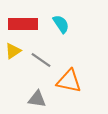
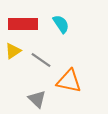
gray triangle: rotated 36 degrees clockwise
